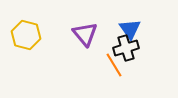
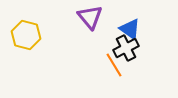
blue triangle: rotated 20 degrees counterclockwise
purple triangle: moved 5 px right, 17 px up
black cross: rotated 10 degrees counterclockwise
